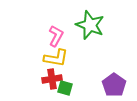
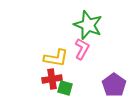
green star: moved 2 px left
pink L-shape: moved 26 px right, 13 px down
